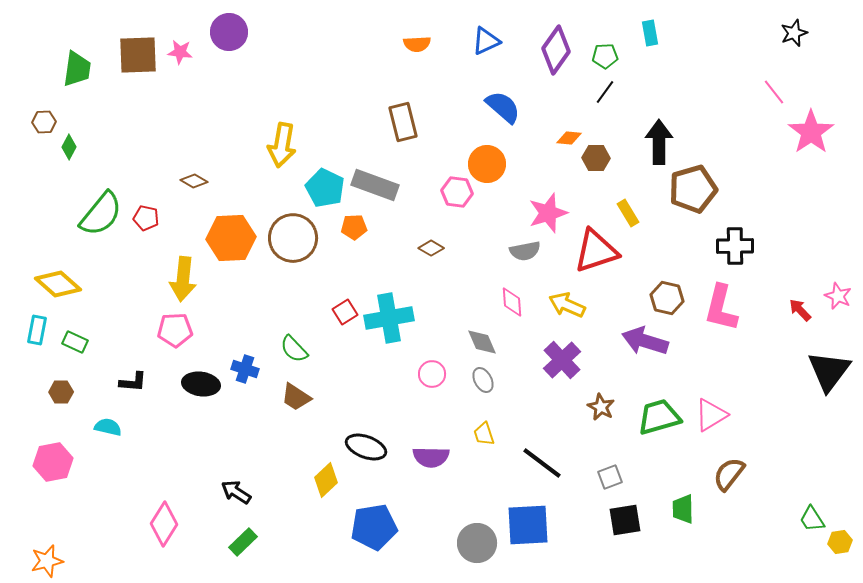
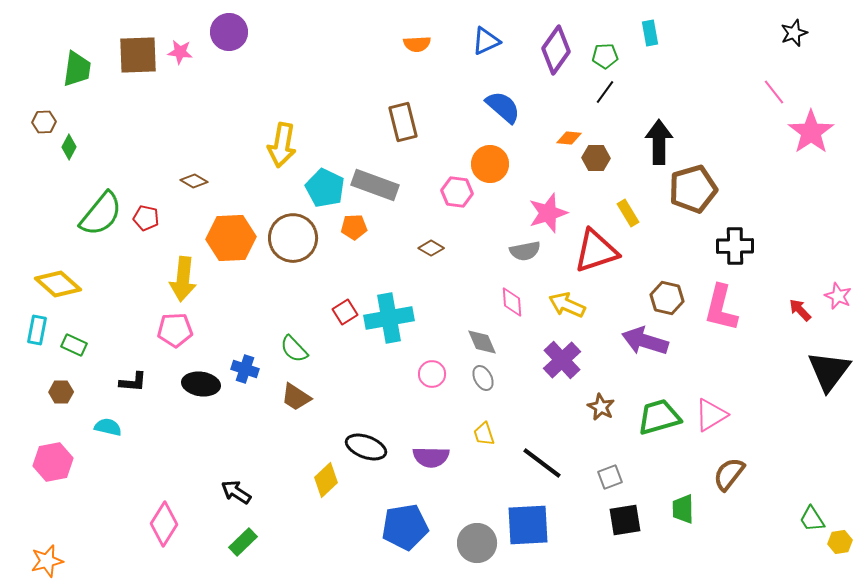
orange circle at (487, 164): moved 3 px right
green rectangle at (75, 342): moved 1 px left, 3 px down
gray ellipse at (483, 380): moved 2 px up
blue pentagon at (374, 527): moved 31 px right
